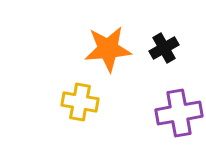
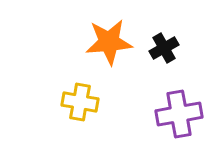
orange star: moved 1 px right, 7 px up
purple cross: moved 1 px down
